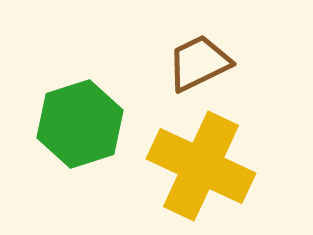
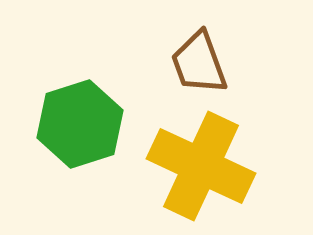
brown trapezoid: rotated 84 degrees counterclockwise
